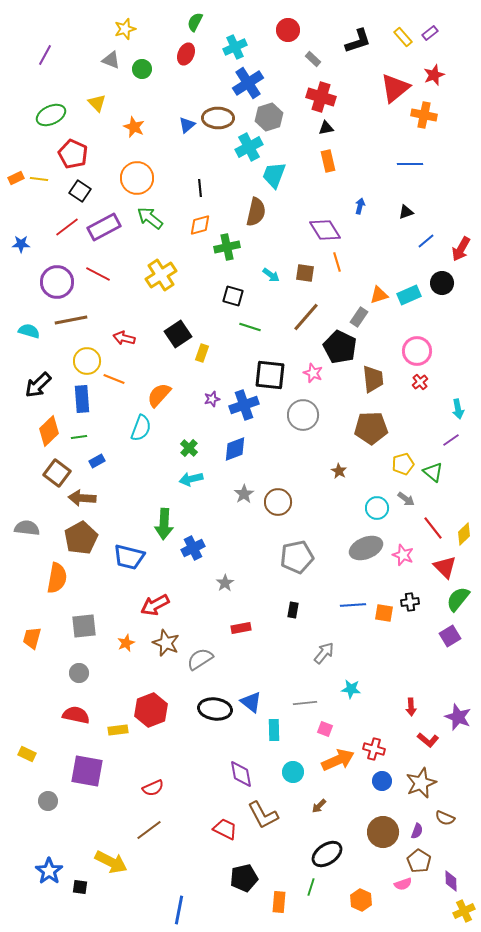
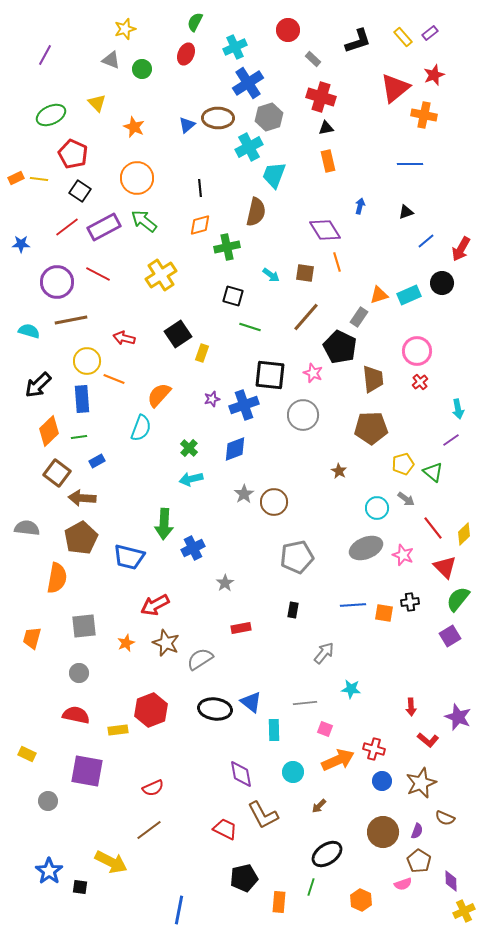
green arrow at (150, 218): moved 6 px left, 3 px down
brown circle at (278, 502): moved 4 px left
